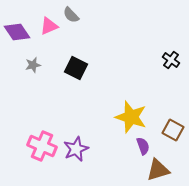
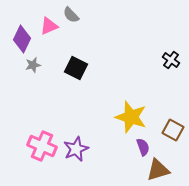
purple diamond: moved 5 px right, 7 px down; rotated 60 degrees clockwise
purple semicircle: moved 1 px down
